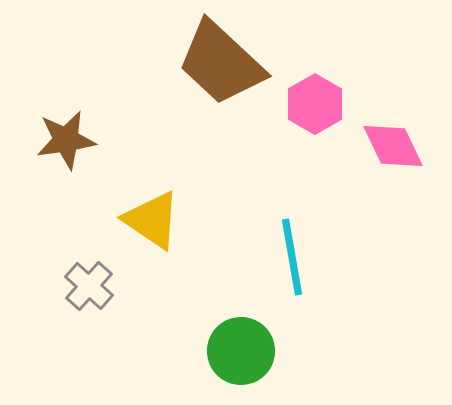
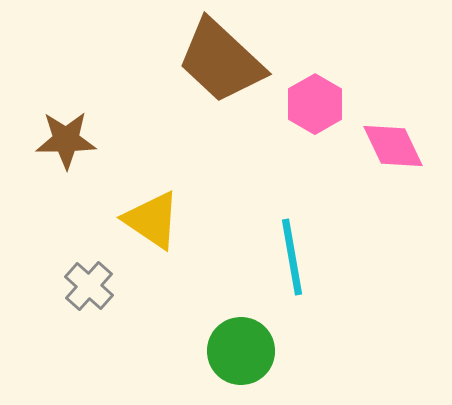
brown trapezoid: moved 2 px up
brown star: rotated 8 degrees clockwise
